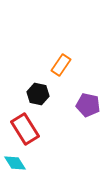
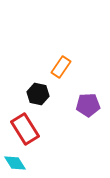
orange rectangle: moved 2 px down
purple pentagon: rotated 15 degrees counterclockwise
